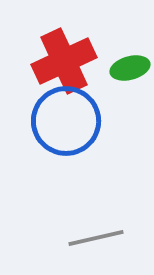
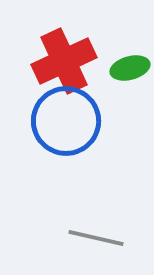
gray line: rotated 26 degrees clockwise
